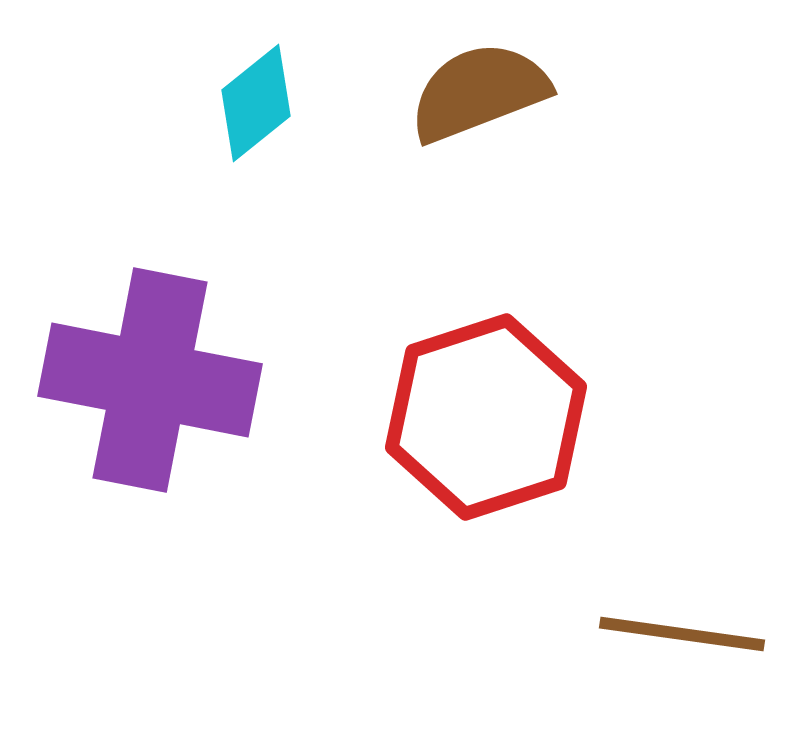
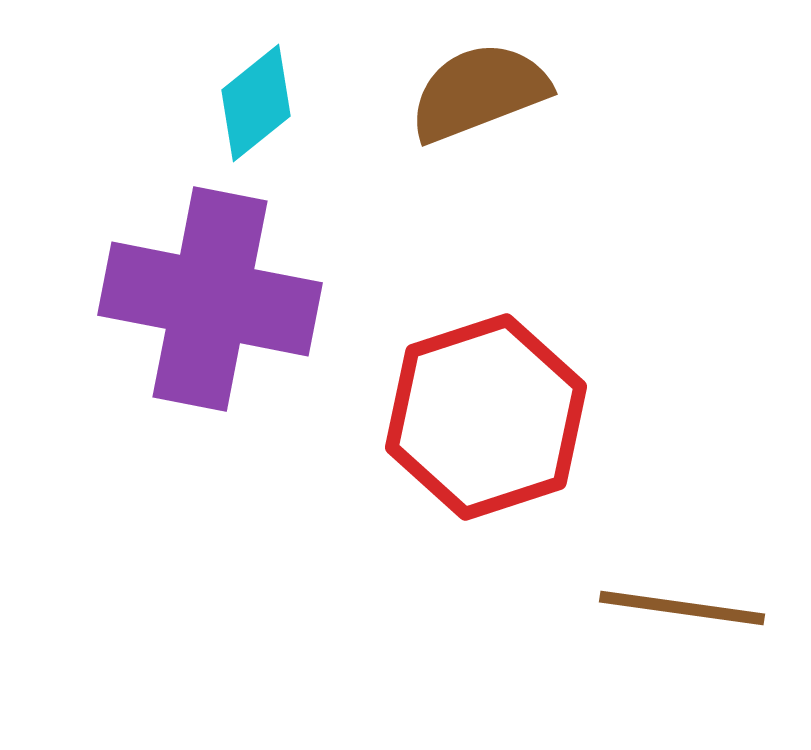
purple cross: moved 60 px right, 81 px up
brown line: moved 26 px up
